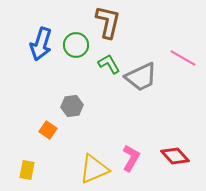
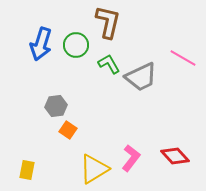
gray hexagon: moved 16 px left
orange square: moved 20 px right
pink L-shape: rotated 8 degrees clockwise
yellow triangle: rotated 8 degrees counterclockwise
